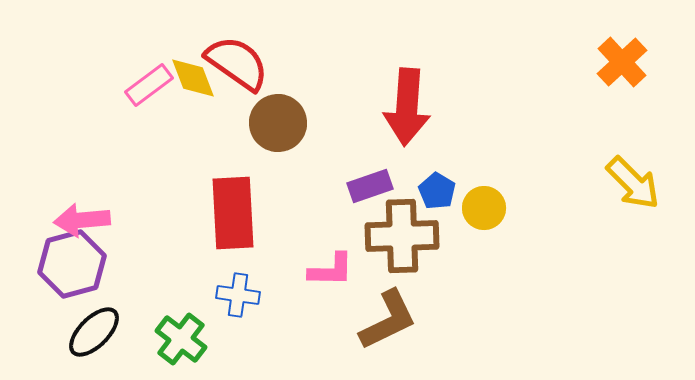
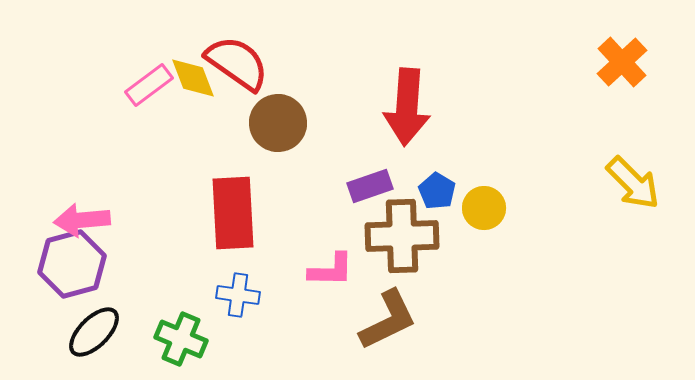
green cross: rotated 15 degrees counterclockwise
